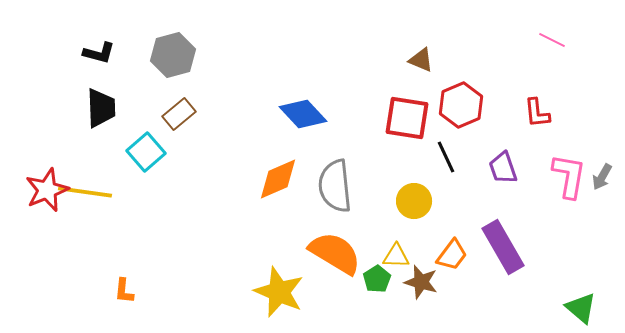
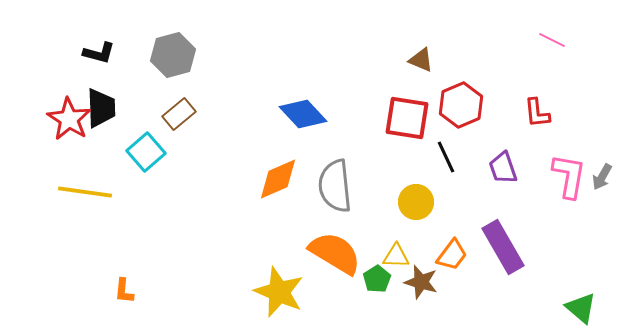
red star: moved 22 px right, 71 px up; rotated 18 degrees counterclockwise
yellow circle: moved 2 px right, 1 px down
